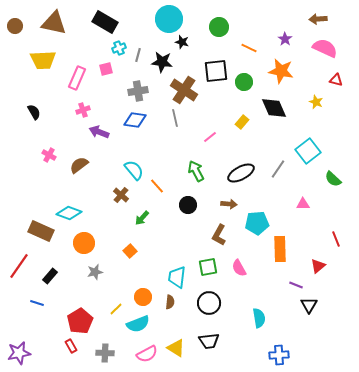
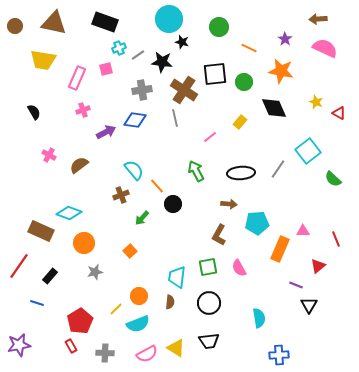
black rectangle at (105, 22): rotated 10 degrees counterclockwise
gray line at (138, 55): rotated 40 degrees clockwise
yellow trapezoid at (43, 60): rotated 12 degrees clockwise
black square at (216, 71): moved 1 px left, 3 px down
red triangle at (336, 80): moved 3 px right, 33 px down; rotated 16 degrees clockwise
gray cross at (138, 91): moved 4 px right, 1 px up
yellow rectangle at (242, 122): moved 2 px left
purple arrow at (99, 132): moved 7 px right; rotated 132 degrees clockwise
black ellipse at (241, 173): rotated 24 degrees clockwise
brown cross at (121, 195): rotated 28 degrees clockwise
pink triangle at (303, 204): moved 27 px down
black circle at (188, 205): moved 15 px left, 1 px up
orange rectangle at (280, 249): rotated 25 degrees clockwise
orange circle at (143, 297): moved 4 px left, 1 px up
purple star at (19, 353): moved 8 px up
